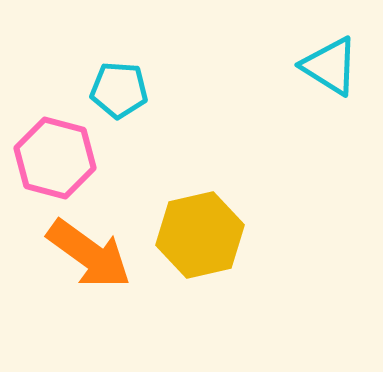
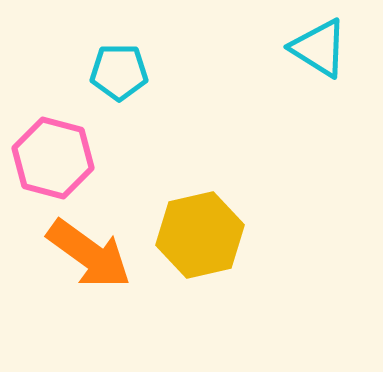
cyan triangle: moved 11 px left, 18 px up
cyan pentagon: moved 18 px up; rotated 4 degrees counterclockwise
pink hexagon: moved 2 px left
